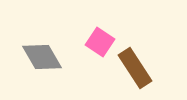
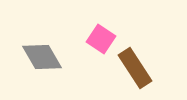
pink square: moved 1 px right, 3 px up
